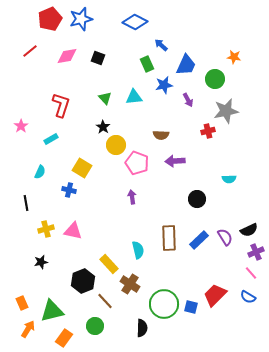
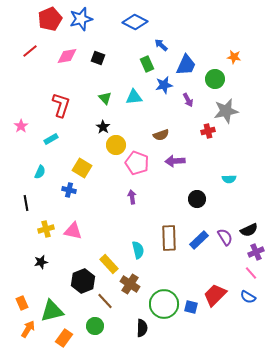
brown semicircle at (161, 135): rotated 21 degrees counterclockwise
